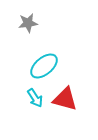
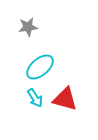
gray star: moved 4 px down
cyan ellipse: moved 4 px left, 1 px down
